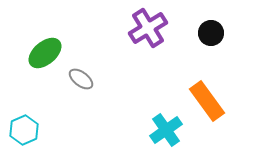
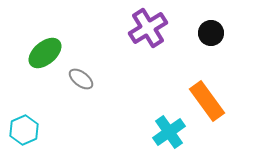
cyan cross: moved 3 px right, 2 px down
